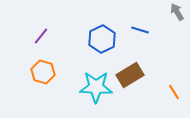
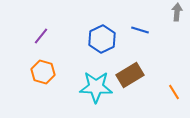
gray arrow: rotated 36 degrees clockwise
